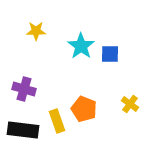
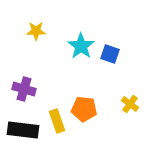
blue square: rotated 18 degrees clockwise
orange pentagon: rotated 15 degrees counterclockwise
